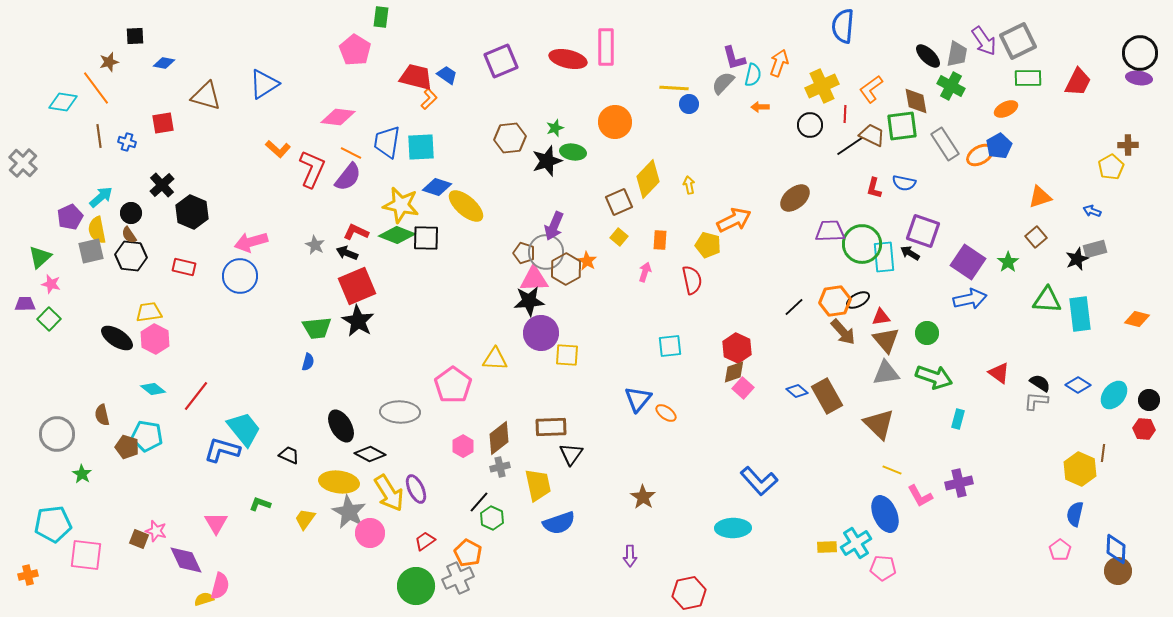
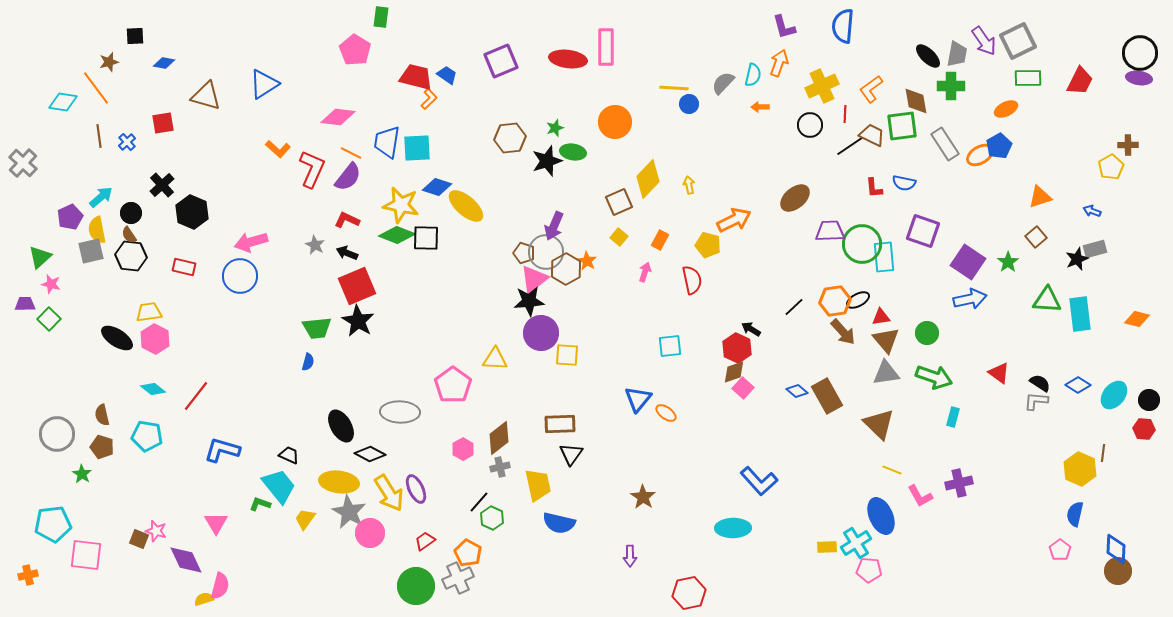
purple L-shape at (734, 58): moved 50 px right, 31 px up
red ellipse at (568, 59): rotated 6 degrees counterclockwise
red trapezoid at (1078, 82): moved 2 px right, 1 px up
green cross at (951, 86): rotated 28 degrees counterclockwise
blue cross at (127, 142): rotated 30 degrees clockwise
cyan square at (421, 147): moved 4 px left, 1 px down
red L-shape at (874, 188): rotated 20 degrees counterclockwise
red L-shape at (356, 232): moved 9 px left, 12 px up
orange rectangle at (660, 240): rotated 24 degrees clockwise
black arrow at (910, 253): moved 159 px left, 76 px down
pink triangle at (534, 279): rotated 36 degrees counterclockwise
cyan rectangle at (958, 419): moved 5 px left, 2 px up
brown rectangle at (551, 427): moved 9 px right, 3 px up
cyan trapezoid at (244, 429): moved 35 px right, 57 px down
pink hexagon at (463, 446): moved 3 px down
brown pentagon at (127, 447): moved 25 px left
blue ellipse at (885, 514): moved 4 px left, 2 px down
blue semicircle at (559, 523): rotated 32 degrees clockwise
pink pentagon at (883, 568): moved 14 px left, 2 px down
